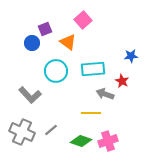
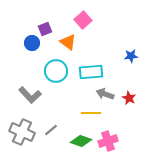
cyan rectangle: moved 2 px left, 3 px down
red star: moved 7 px right, 17 px down
